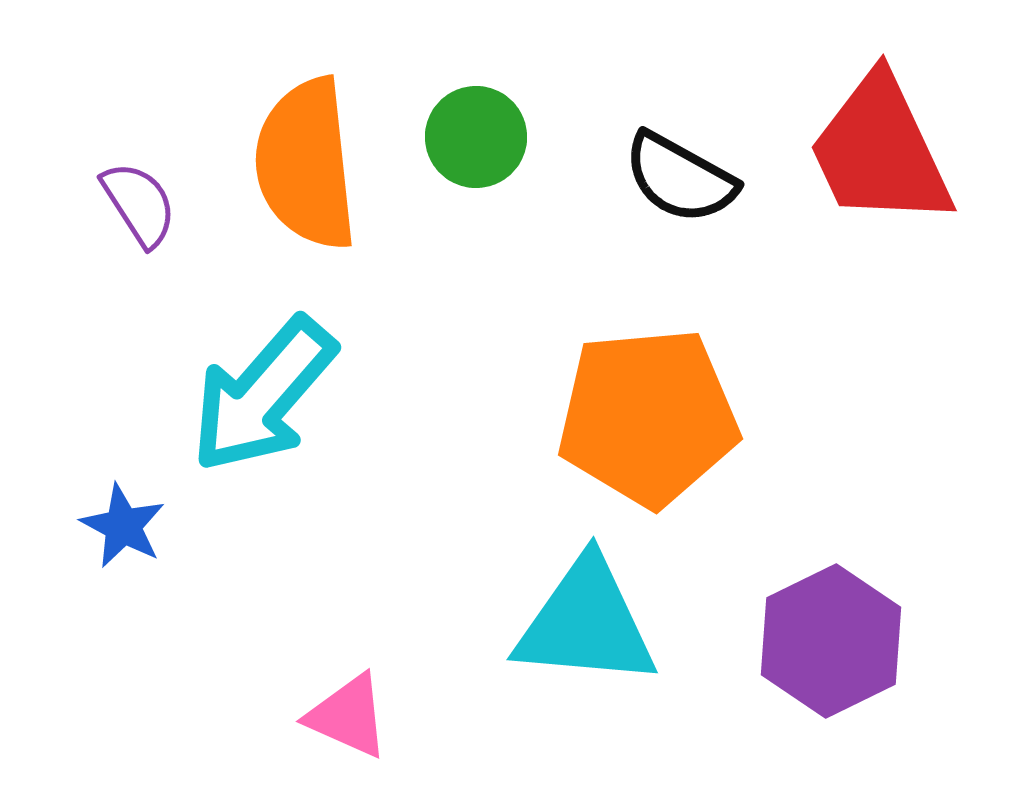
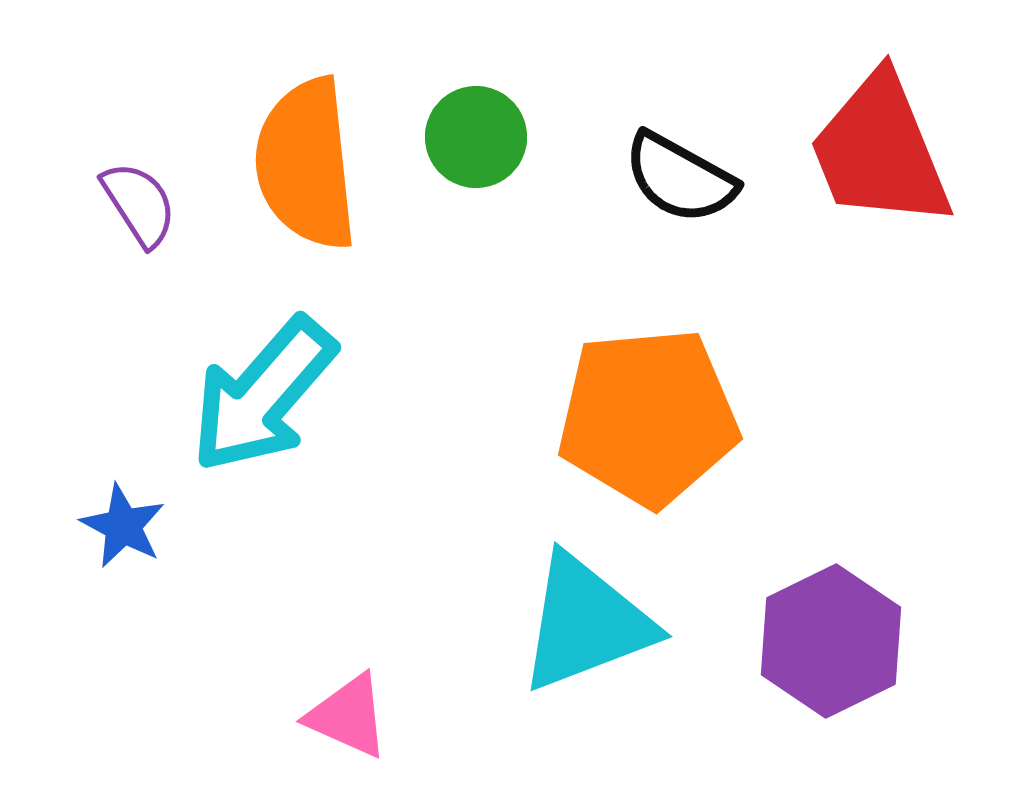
red trapezoid: rotated 3 degrees clockwise
cyan triangle: rotated 26 degrees counterclockwise
